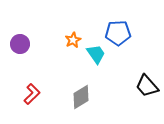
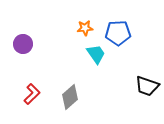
orange star: moved 12 px right, 12 px up; rotated 21 degrees clockwise
purple circle: moved 3 px right
black trapezoid: rotated 30 degrees counterclockwise
gray diamond: moved 11 px left; rotated 10 degrees counterclockwise
